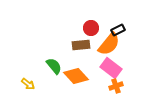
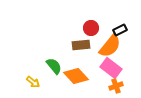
black rectangle: moved 2 px right
orange semicircle: moved 1 px right, 2 px down
yellow arrow: moved 5 px right, 2 px up
